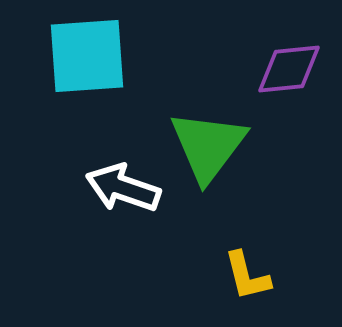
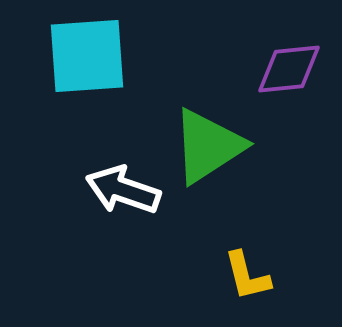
green triangle: rotated 20 degrees clockwise
white arrow: moved 2 px down
